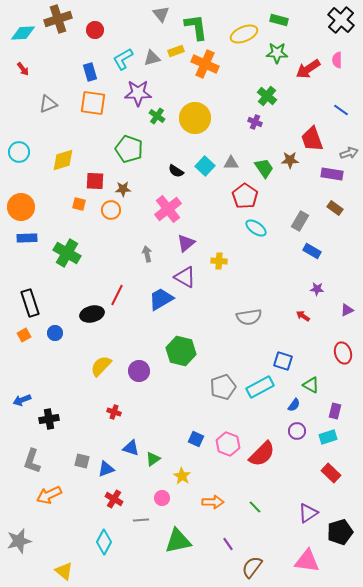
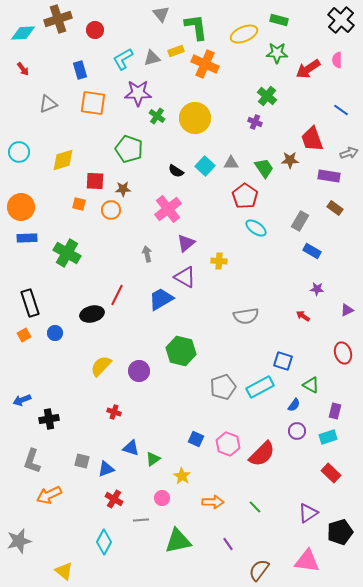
blue rectangle at (90, 72): moved 10 px left, 2 px up
purple rectangle at (332, 174): moved 3 px left, 2 px down
gray semicircle at (249, 317): moved 3 px left, 1 px up
brown semicircle at (252, 567): moved 7 px right, 3 px down
